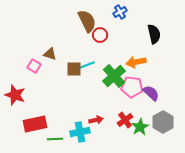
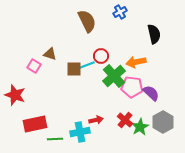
red circle: moved 1 px right, 21 px down
red cross: rotated 14 degrees counterclockwise
